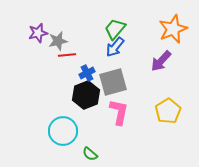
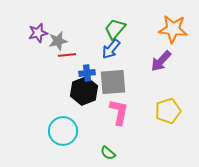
orange star: rotated 28 degrees clockwise
blue arrow: moved 4 px left, 2 px down
blue cross: rotated 21 degrees clockwise
gray square: rotated 12 degrees clockwise
black hexagon: moved 2 px left, 4 px up
yellow pentagon: rotated 15 degrees clockwise
green semicircle: moved 18 px right, 1 px up
